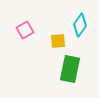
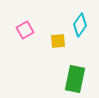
green rectangle: moved 5 px right, 10 px down
